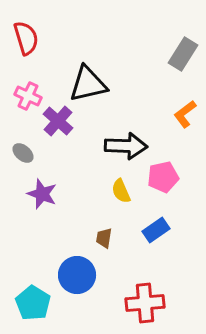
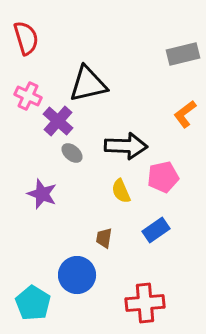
gray rectangle: rotated 44 degrees clockwise
gray ellipse: moved 49 px right
